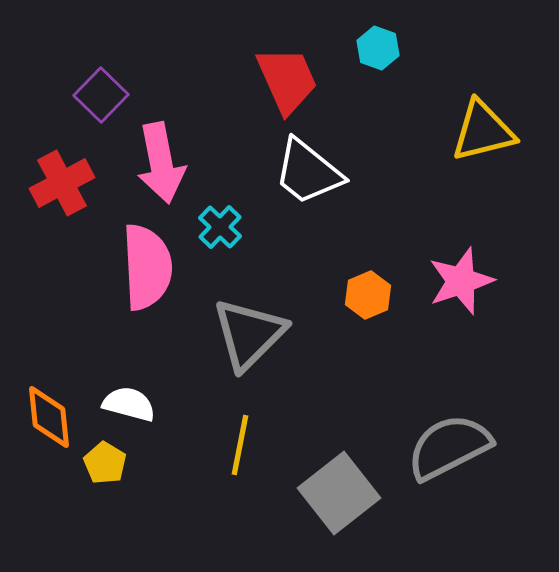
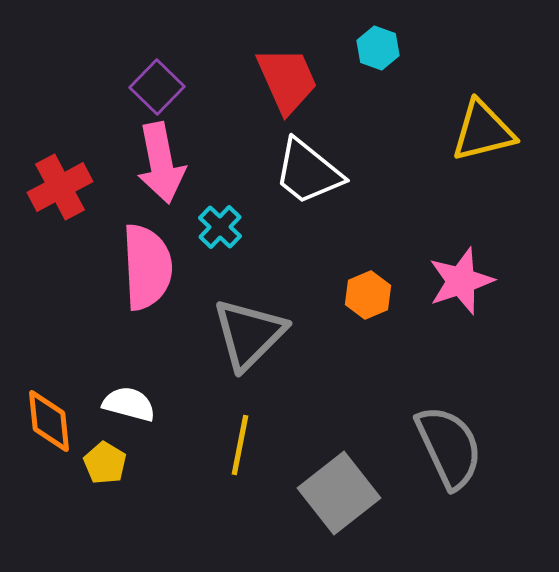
purple square: moved 56 px right, 8 px up
red cross: moved 2 px left, 4 px down
orange diamond: moved 4 px down
gray semicircle: rotated 92 degrees clockwise
